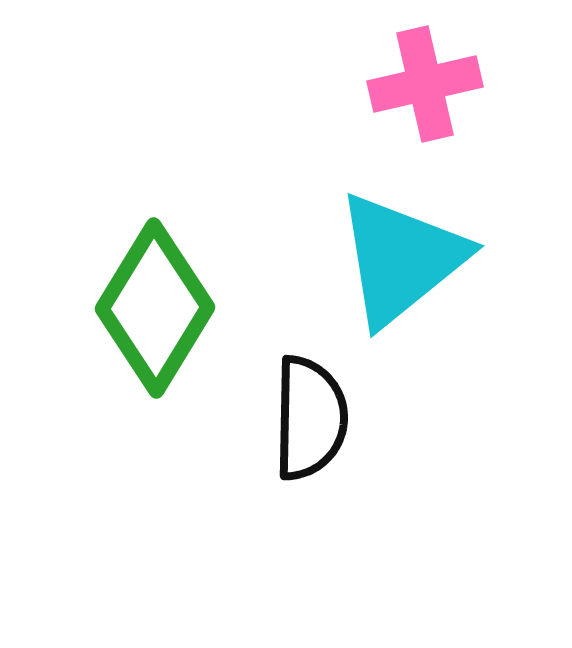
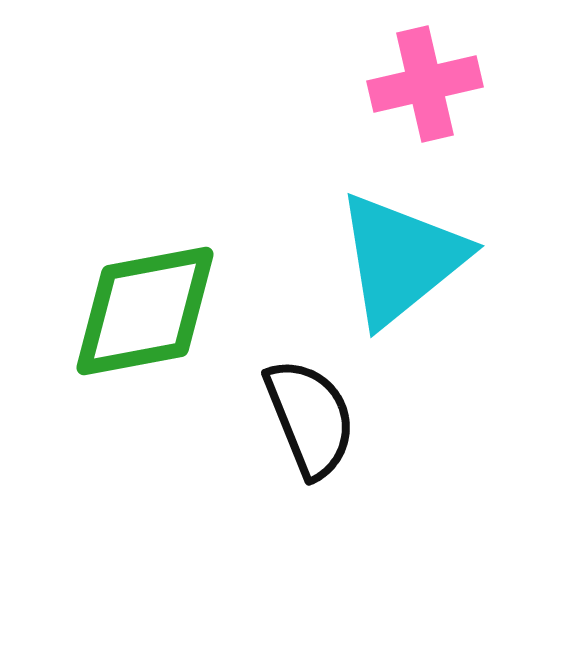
green diamond: moved 10 px left, 3 px down; rotated 48 degrees clockwise
black semicircle: rotated 23 degrees counterclockwise
